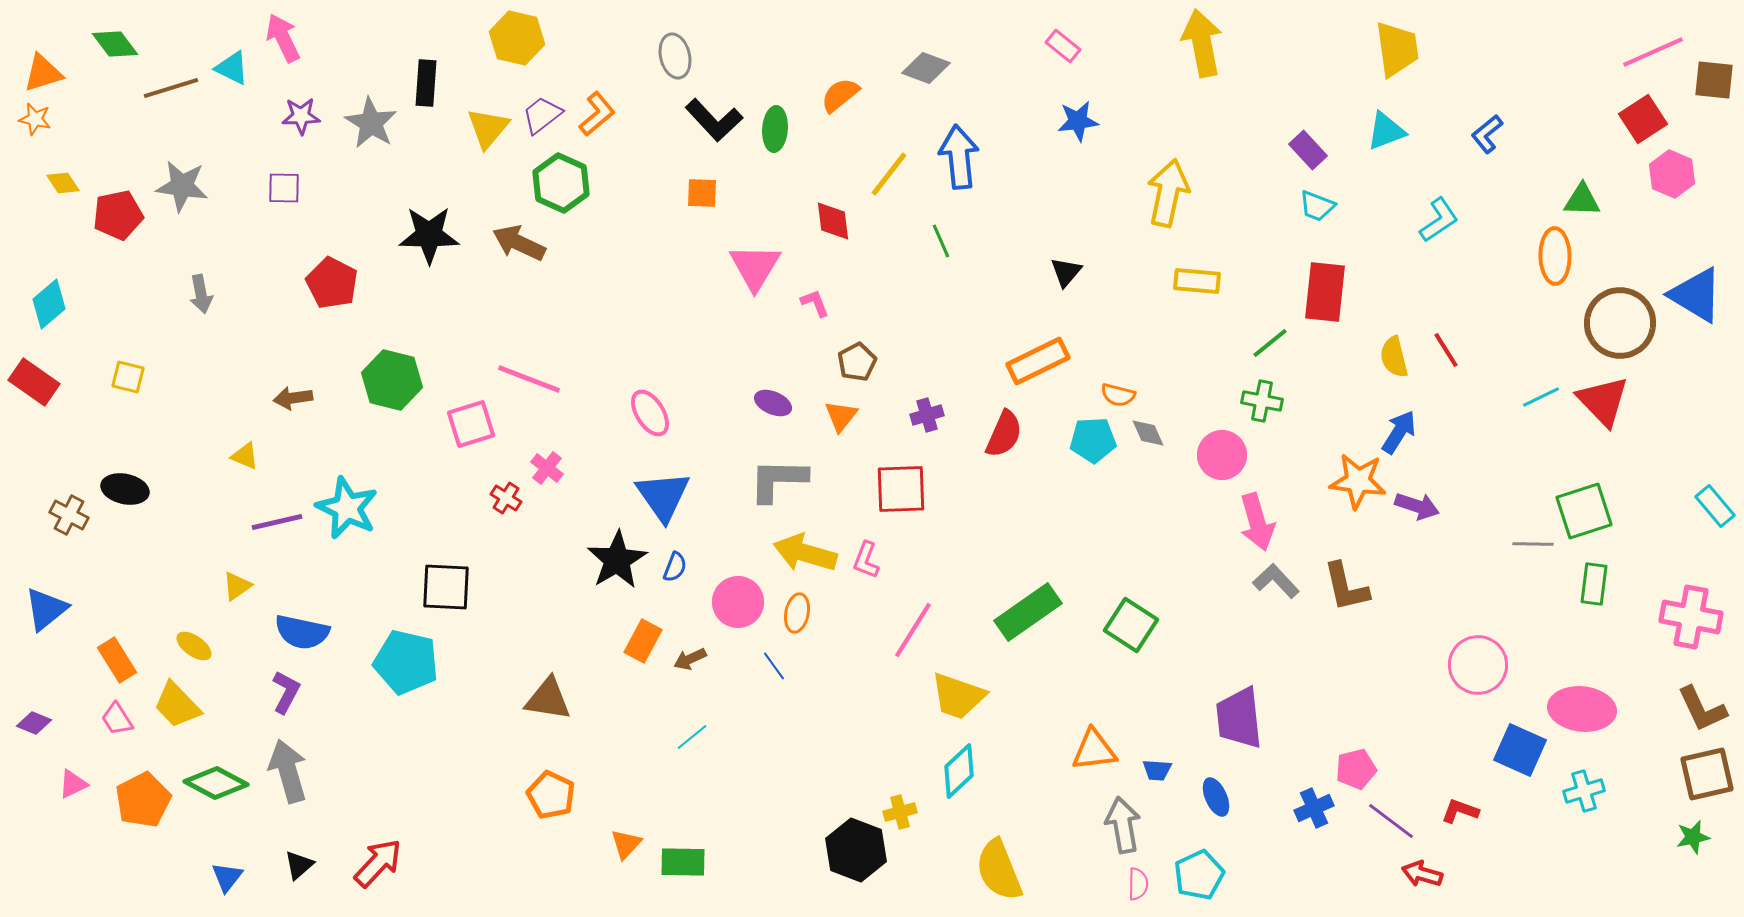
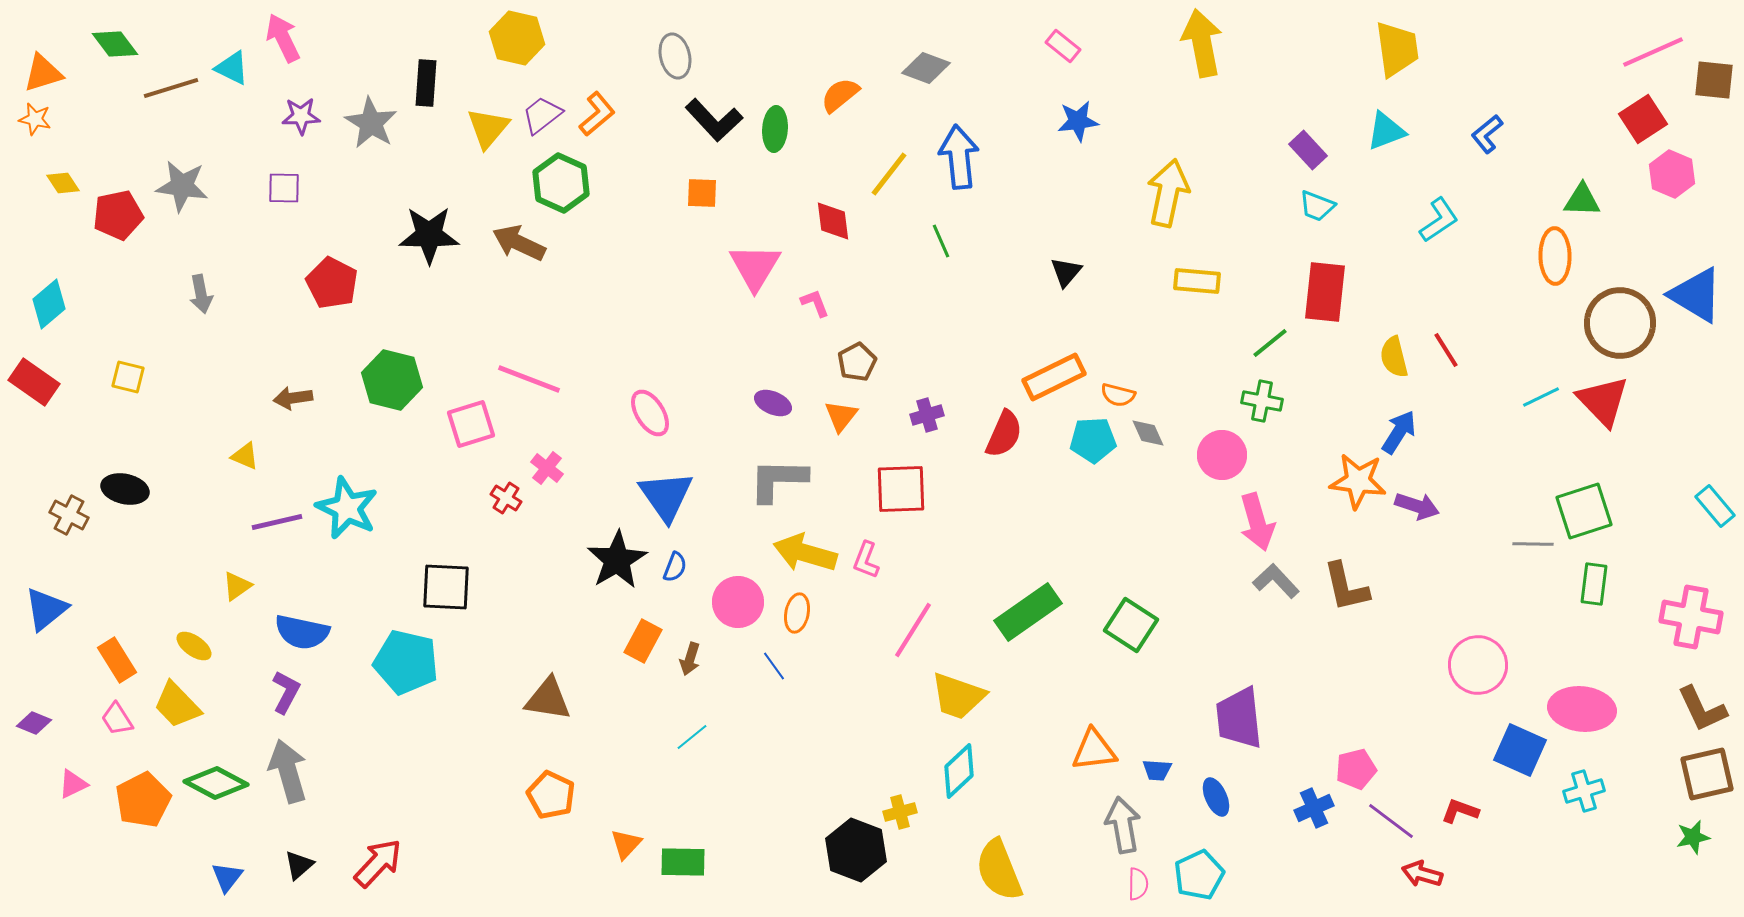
orange rectangle at (1038, 361): moved 16 px right, 16 px down
blue triangle at (663, 496): moved 3 px right
brown arrow at (690, 659): rotated 48 degrees counterclockwise
